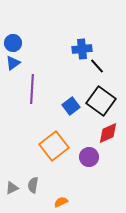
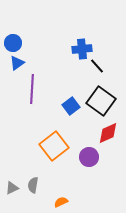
blue triangle: moved 4 px right
